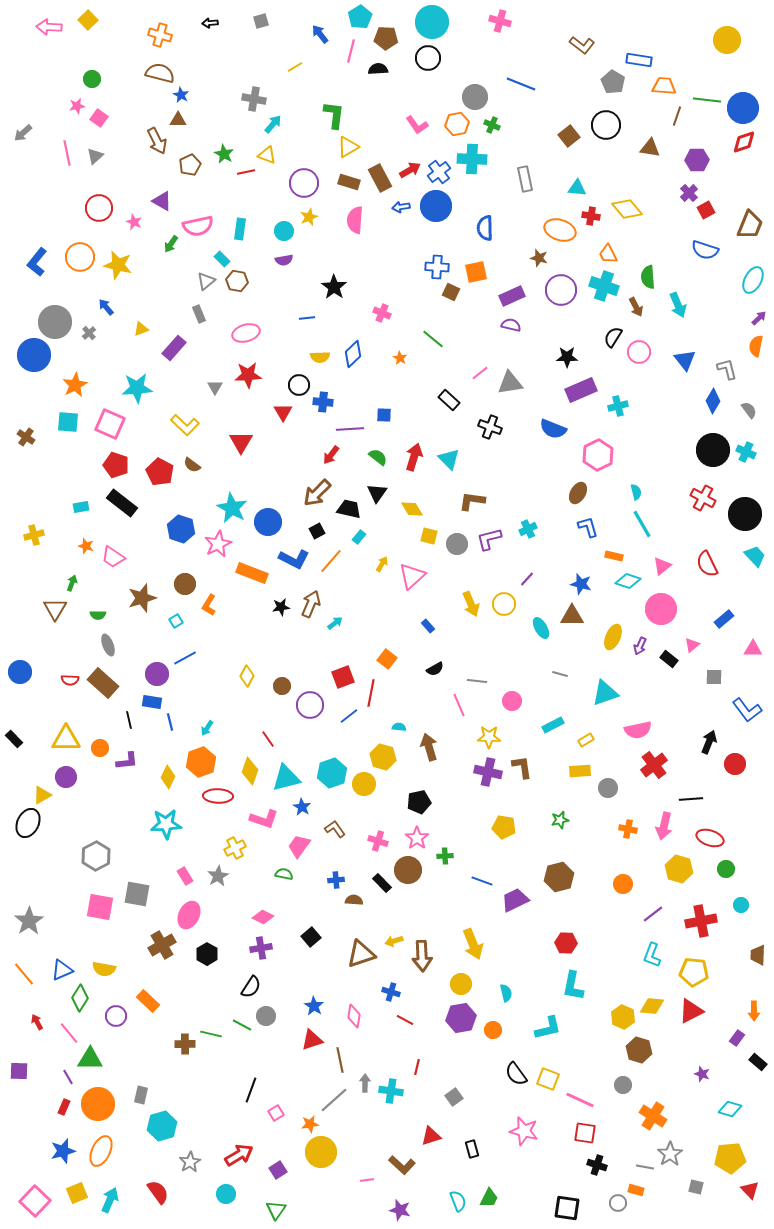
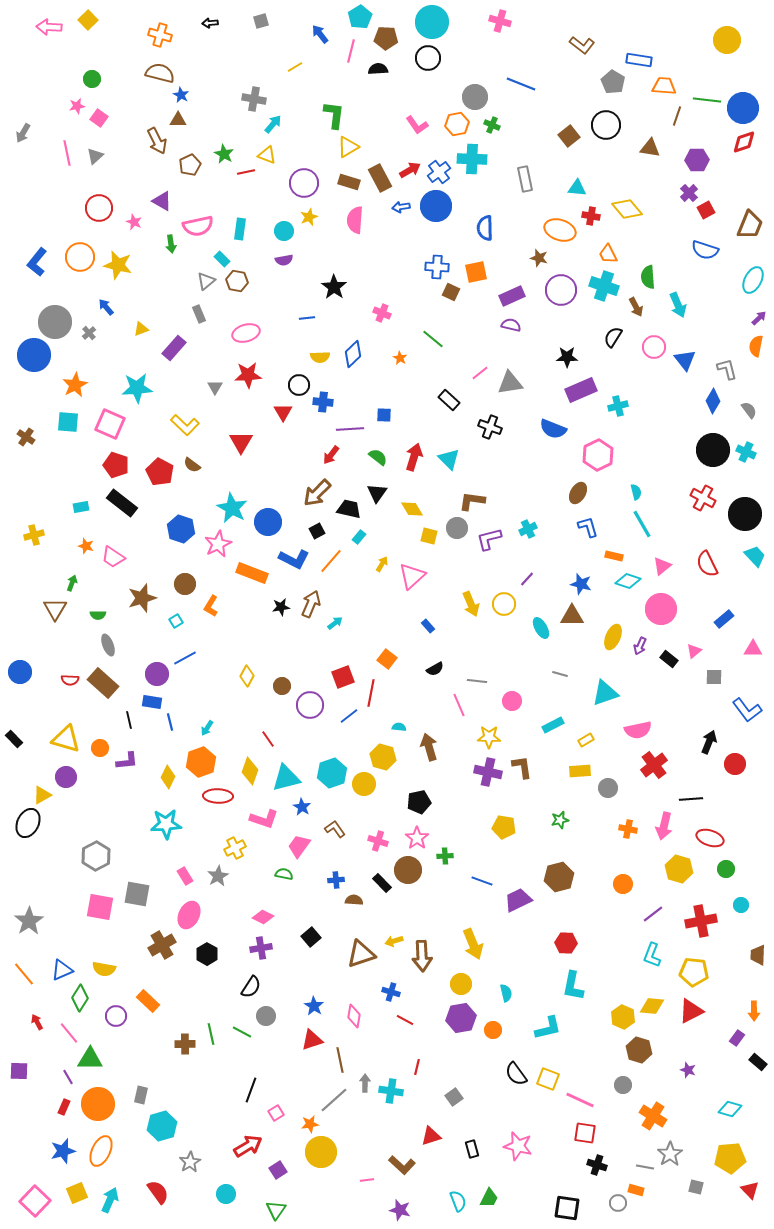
gray arrow at (23, 133): rotated 18 degrees counterclockwise
green arrow at (171, 244): rotated 42 degrees counterclockwise
pink circle at (639, 352): moved 15 px right, 5 px up
gray circle at (457, 544): moved 16 px up
orange L-shape at (209, 605): moved 2 px right, 1 px down
pink triangle at (692, 645): moved 2 px right, 6 px down
yellow triangle at (66, 739): rotated 16 degrees clockwise
purple trapezoid at (515, 900): moved 3 px right
green line at (242, 1025): moved 7 px down
green line at (211, 1034): rotated 65 degrees clockwise
purple star at (702, 1074): moved 14 px left, 4 px up
pink star at (524, 1131): moved 6 px left, 15 px down
red arrow at (239, 1155): moved 9 px right, 9 px up
